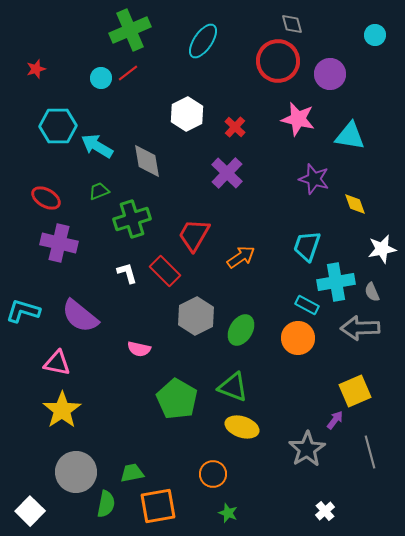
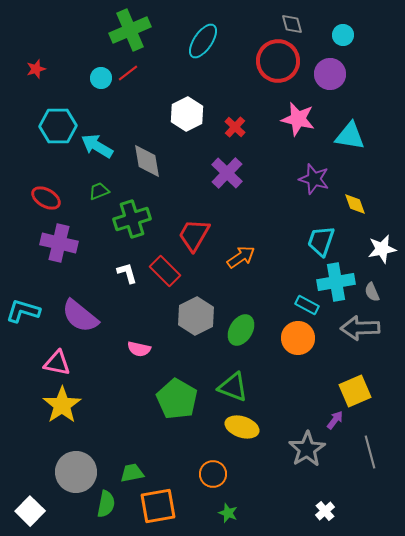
cyan circle at (375, 35): moved 32 px left
cyan trapezoid at (307, 246): moved 14 px right, 5 px up
yellow star at (62, 410): moved 5 px up
